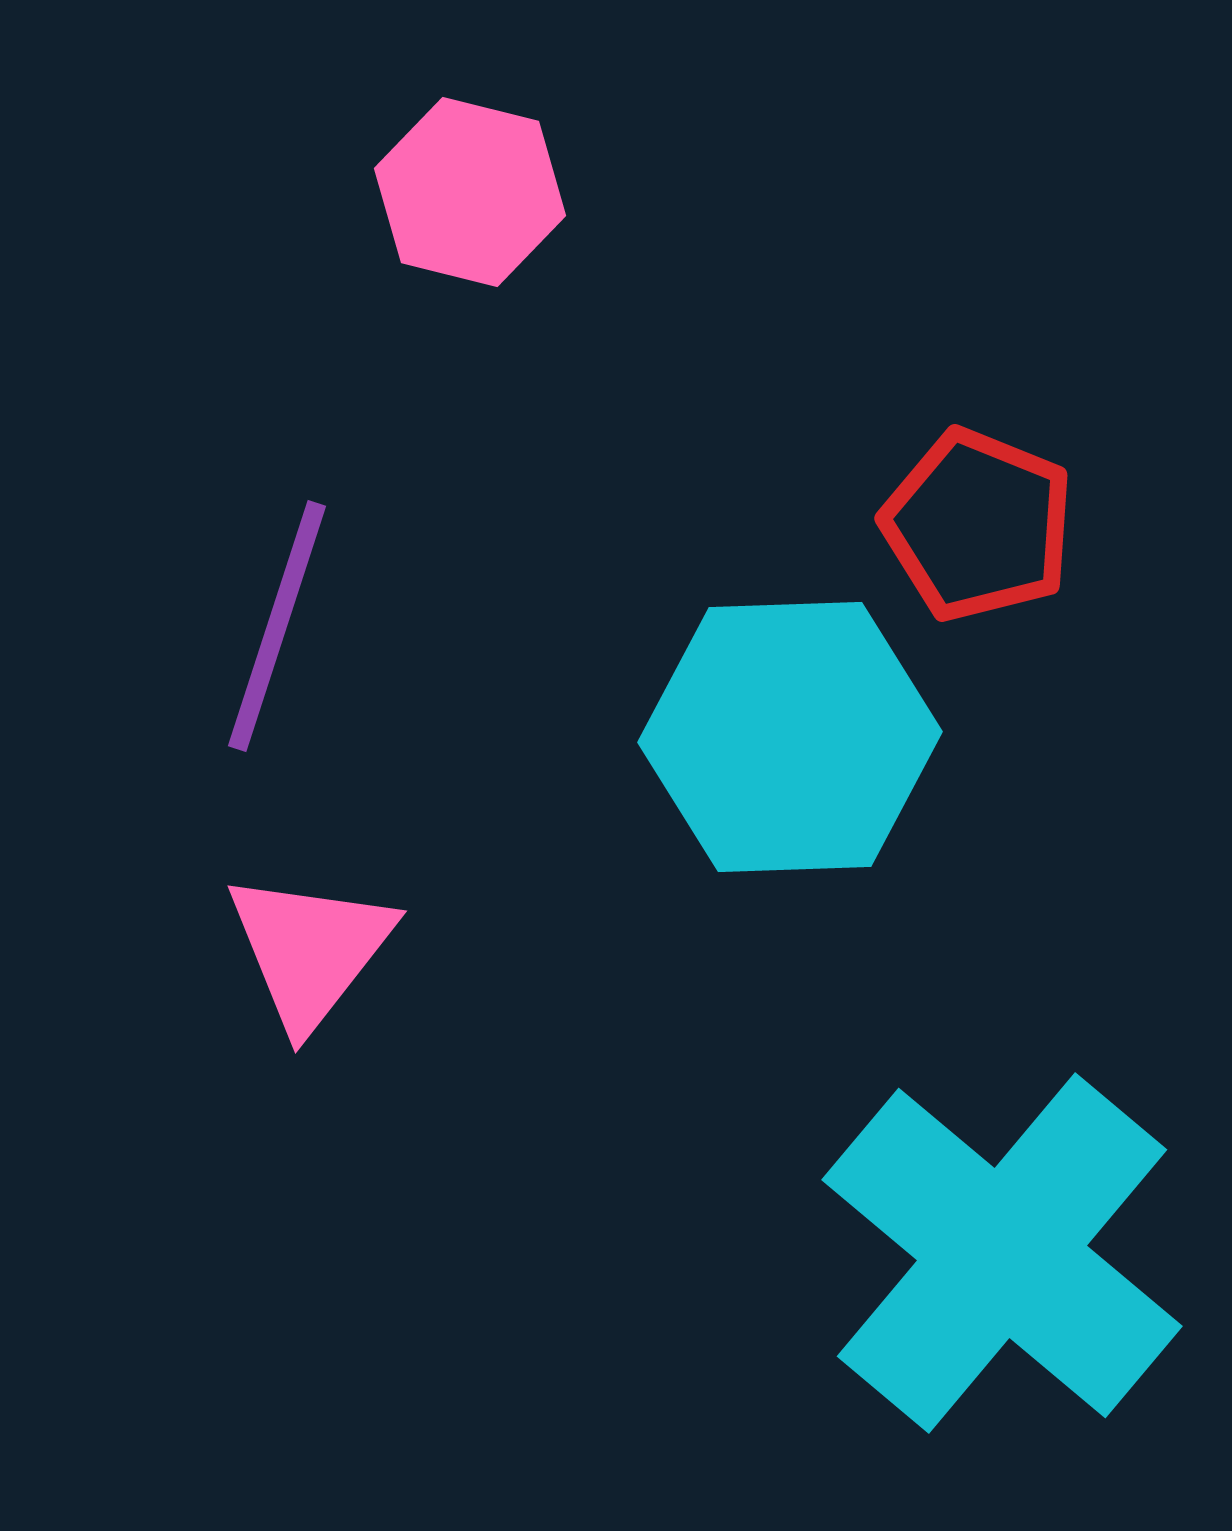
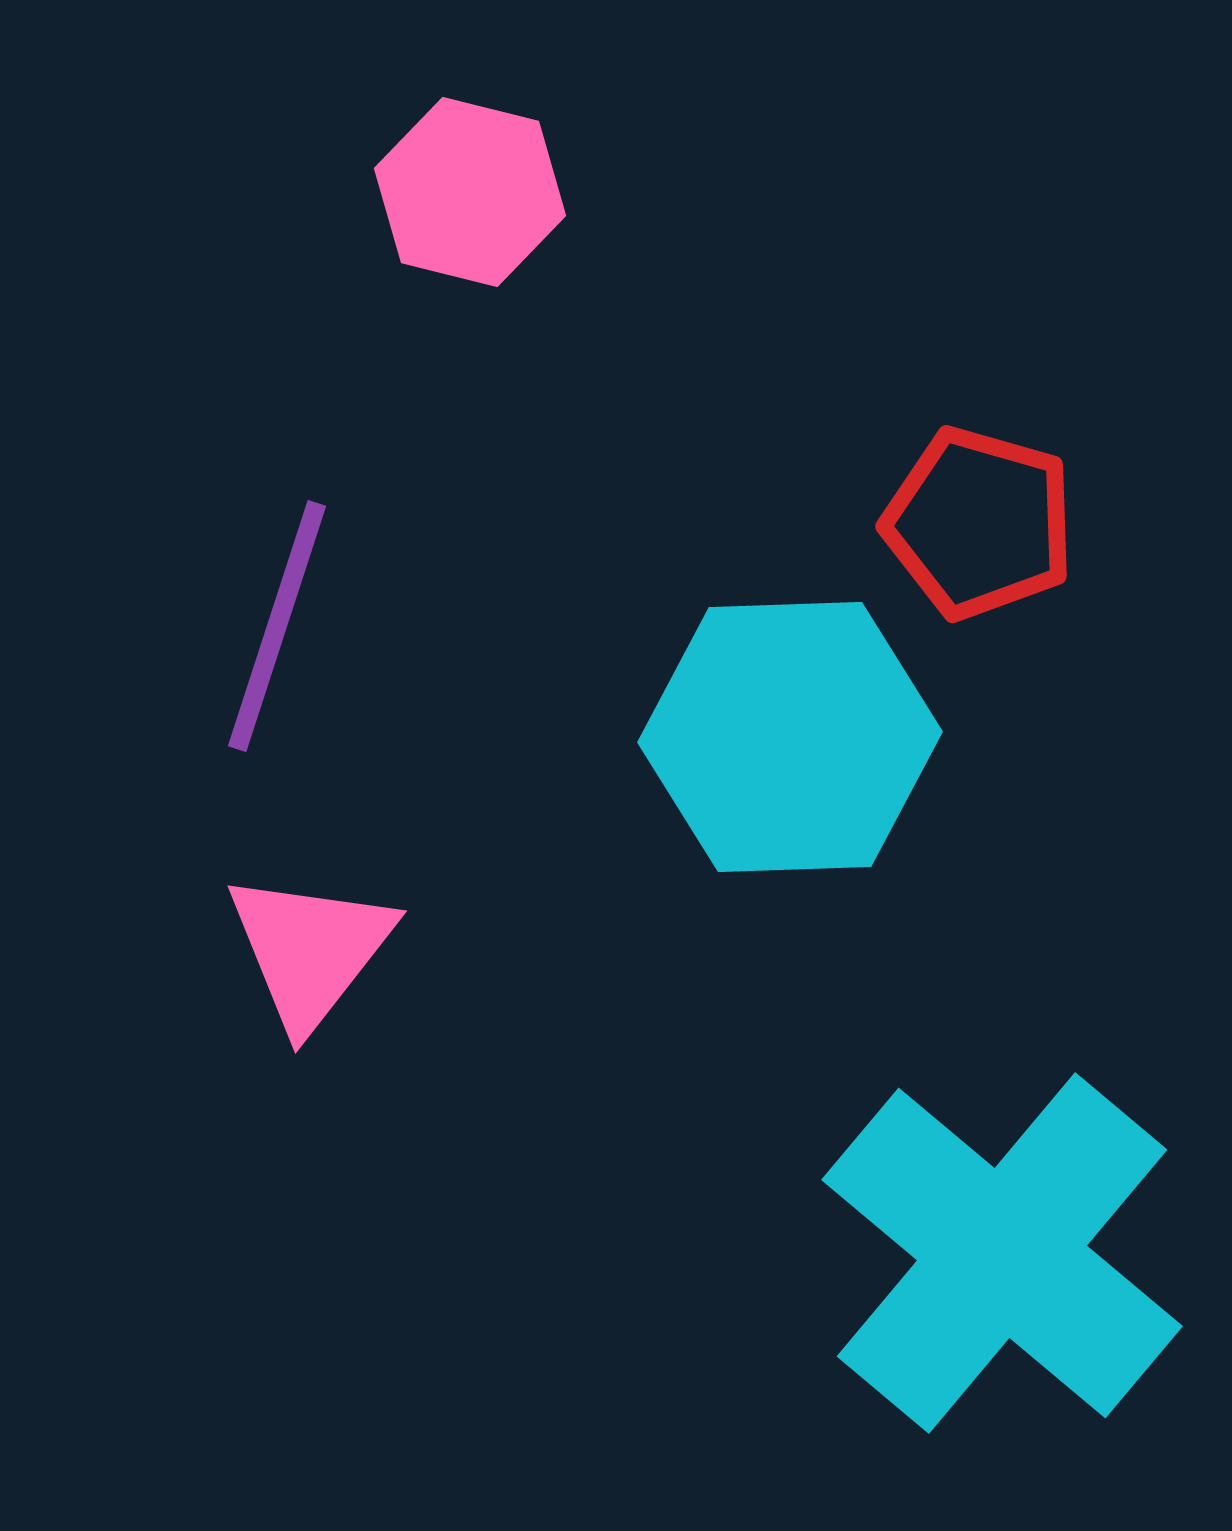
red pentagon: moved 1 px right, 2 px up; rotated 6 degrees counterclockwise
